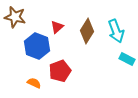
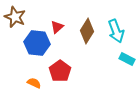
brown star: rotated 10 degrees clockwise
blue hexagon: moved 3 px up; rotated 15 degrees counterclockwise
red pentagon: rotated 15 degrees counterclockwise
